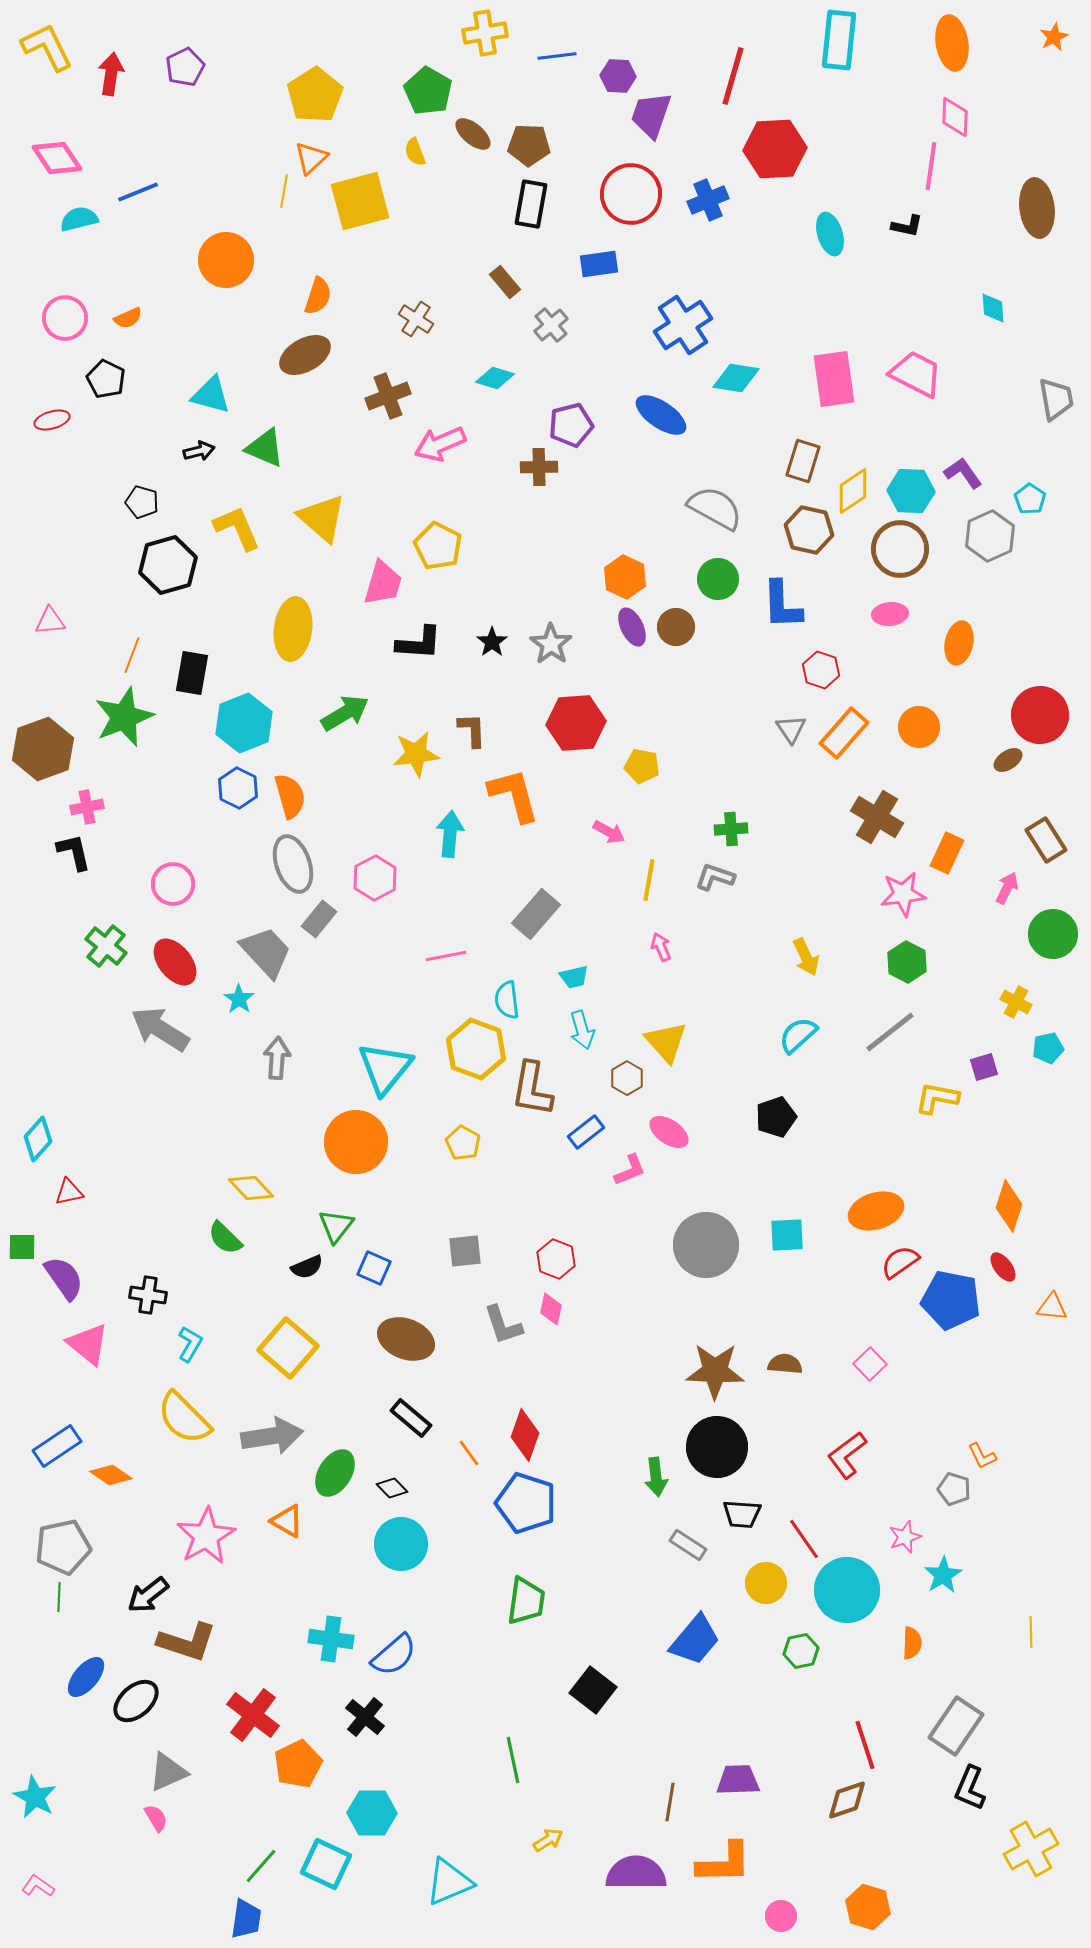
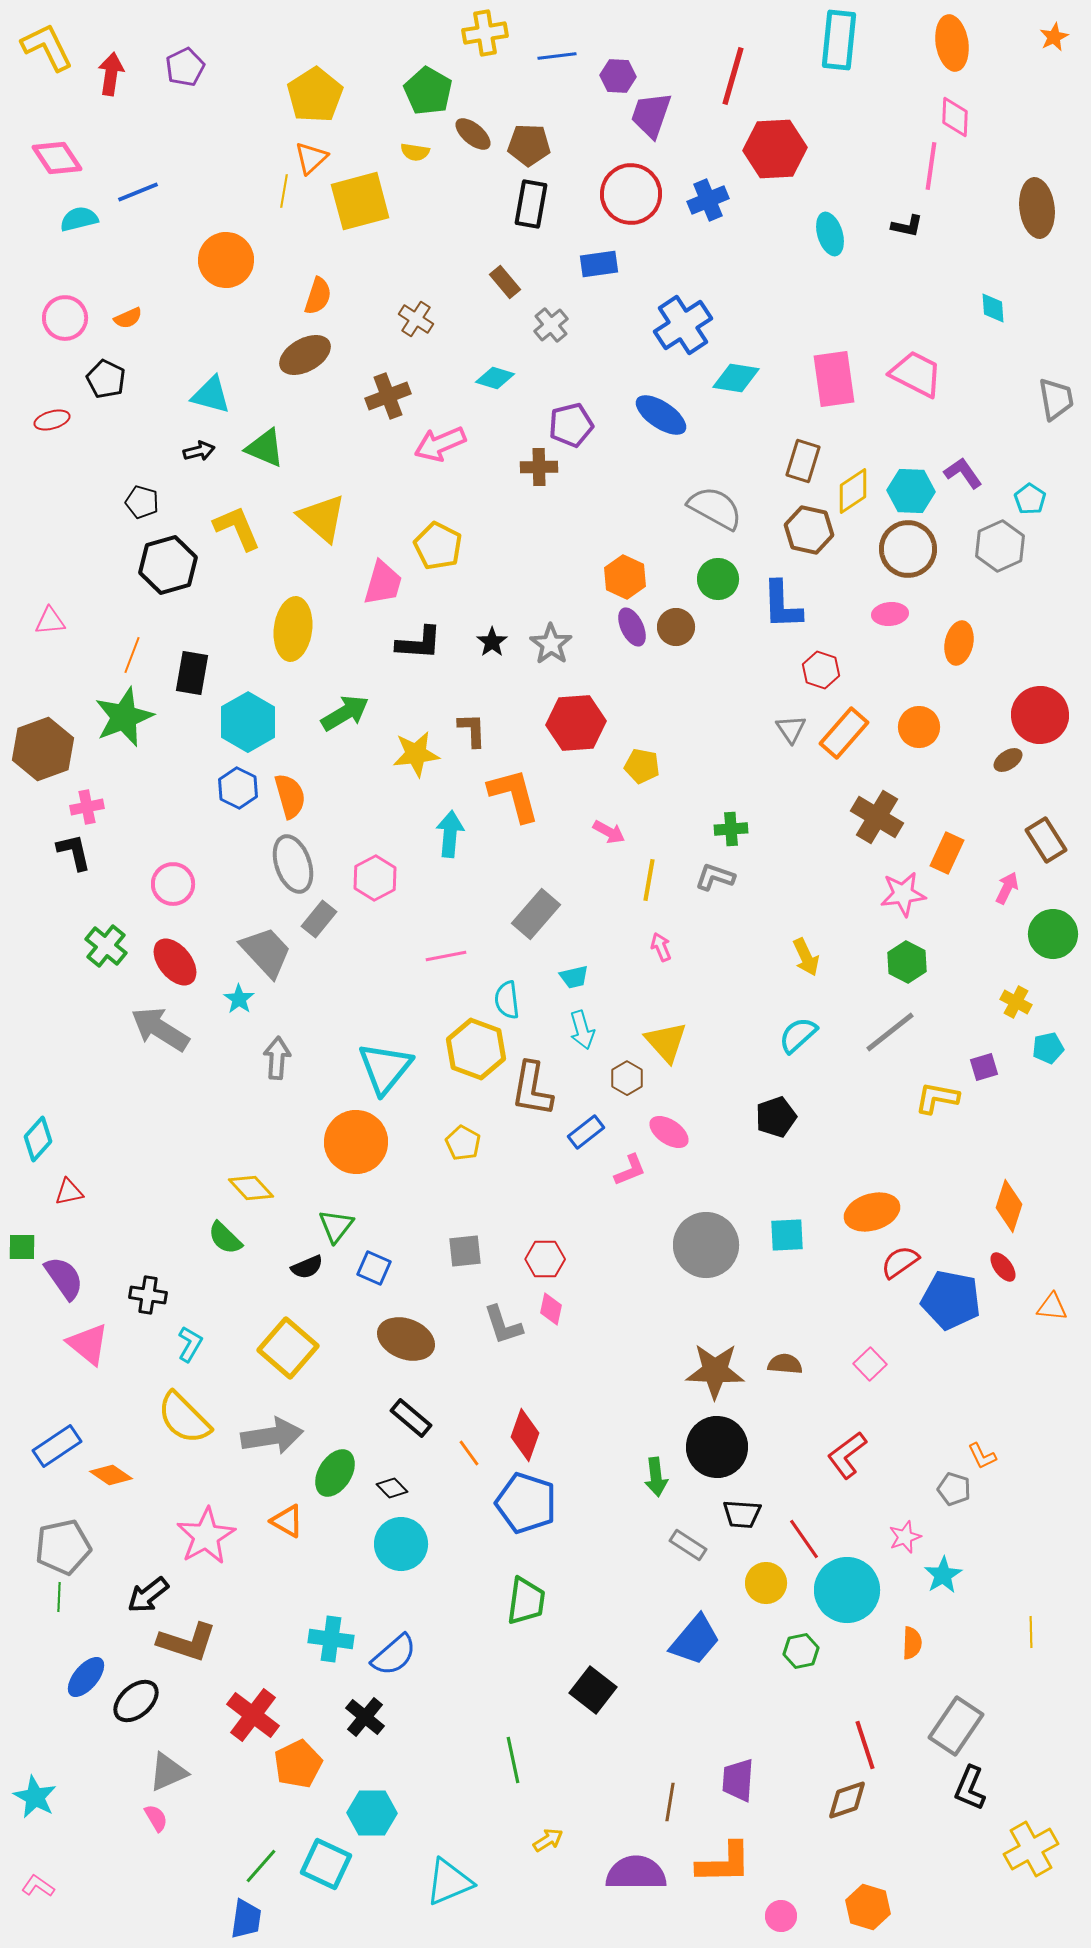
yellow semicircle at (415, 152): rotated 60 degrees counterclockwise
gray hexagon at (990, 536): moved 10 px right, 10 px down
brown circle at (900, 549): moved 8 px right
cyan hexagon at (244, 723): moved 4 px right, 1 px up; rotated 8 degrees counterclockwise
orange ellipse at (876, 1211): moved 4 px left, 1 px down
red hexagon at (556, 1259): moved 11 px left; rotated 21 degrees counterclockwise
purple trapezoid at (738, 1780): rotated 84 degrees counterclockwise
